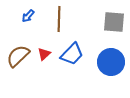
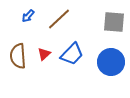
brown line: rotated 45 degrees clockwise
brown semicircle: rotated 50 degrees counterclockwise
